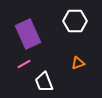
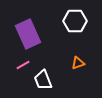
pink line: moved 1 px left, 1 px down
white trapezoid: moved 1 px left, 2 px up
